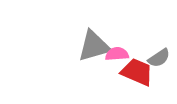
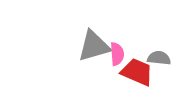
pink semicircle: rotated 90 degrees clockwise
gray semicircle: rotated 140 degrees counterclockwise
